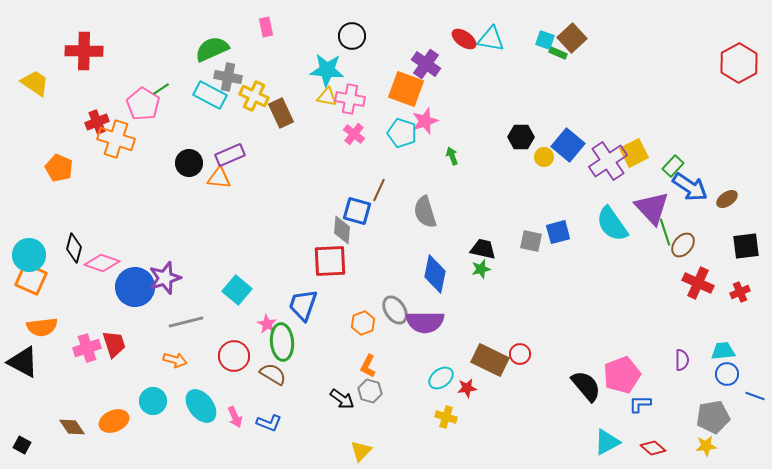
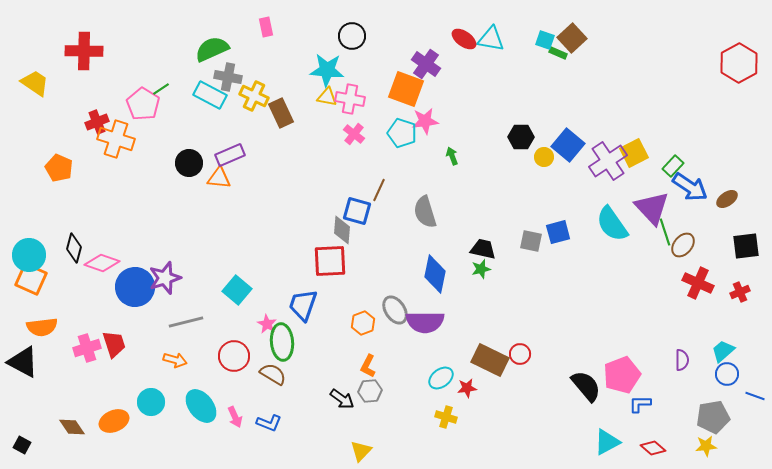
pink star at (425, 121): rotated 12 degrees clockwise
cyan trapezoid at (723, 351): rotated 35 degrees counterclockwise
gray hexagon at (370, 391): rotated 20 degrees counterclockwise
cyan circle at (153, 401): moved 2 px left, 1 px down
